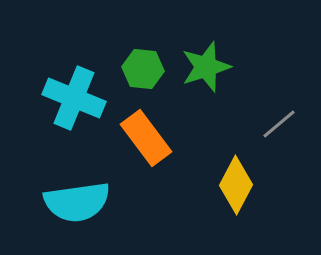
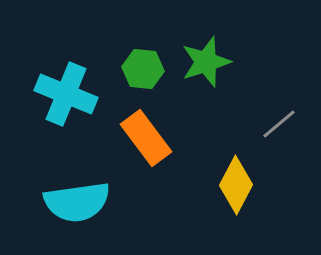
green star: moved 5 px up
cyan cross: moved 8 px left, 4 px up
